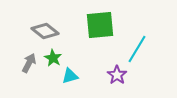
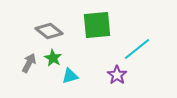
green square: moved 3 px left
gray diamond: moved 4 px right
cyan line: rotated 20 degrees clockwise
